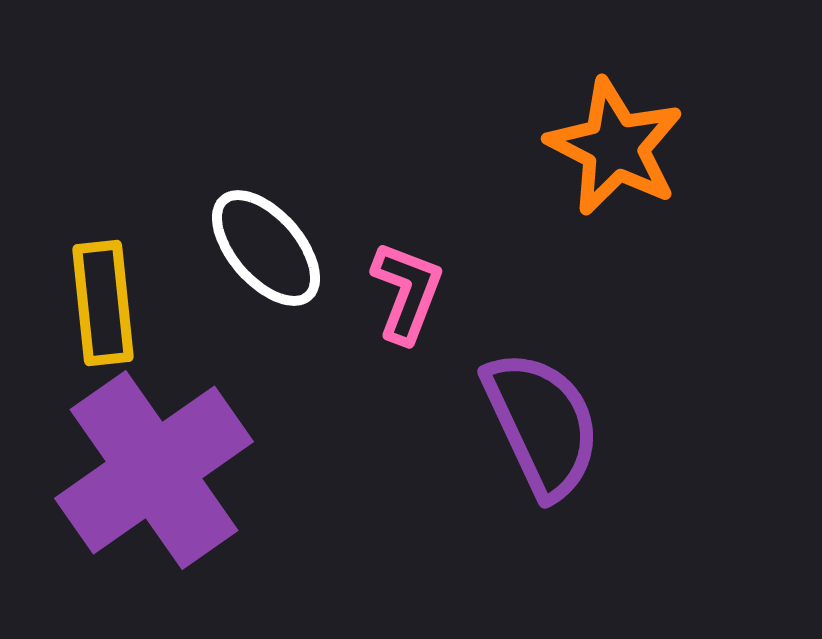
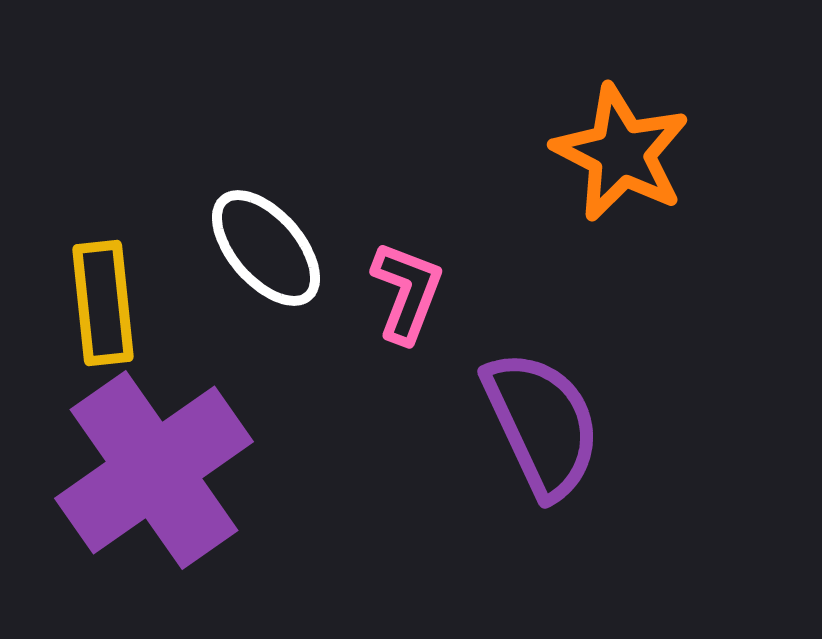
orange star: moved 6 px right, 6 px down
